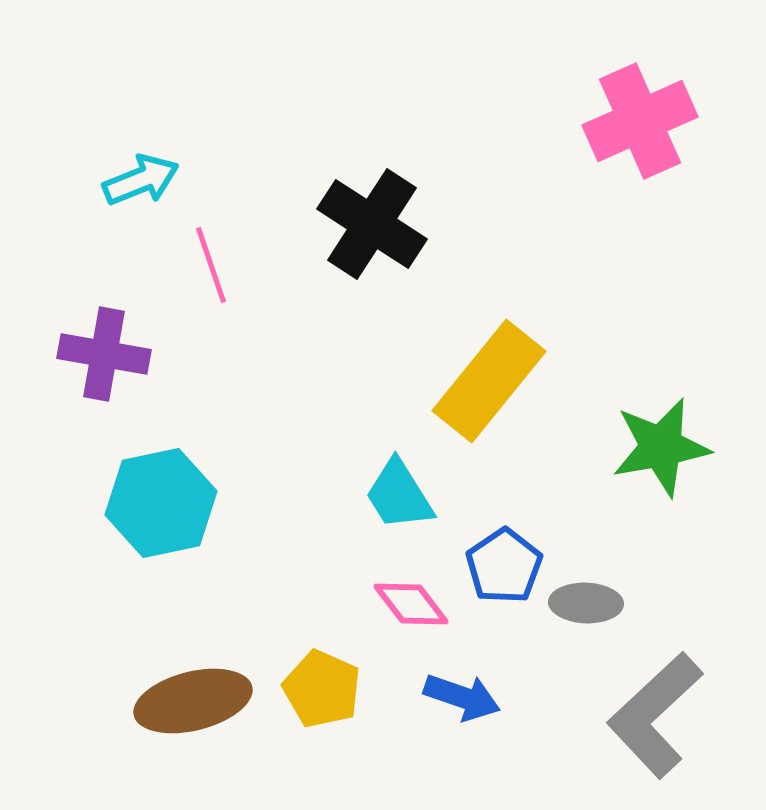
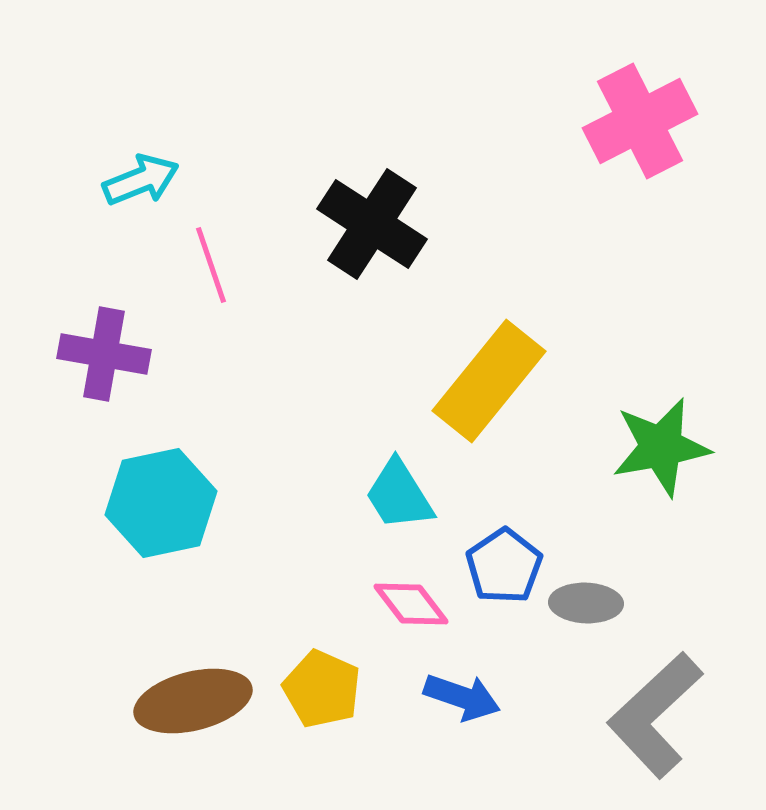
pink cross: rotated 3 degrees counterclockwise
